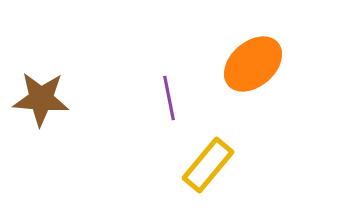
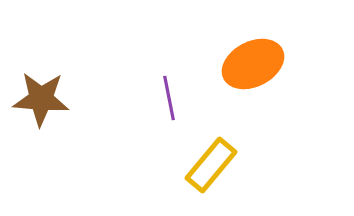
orange ellipse: rotated 14 degrees clockwise
yellow rectangle: moved 3 px right
